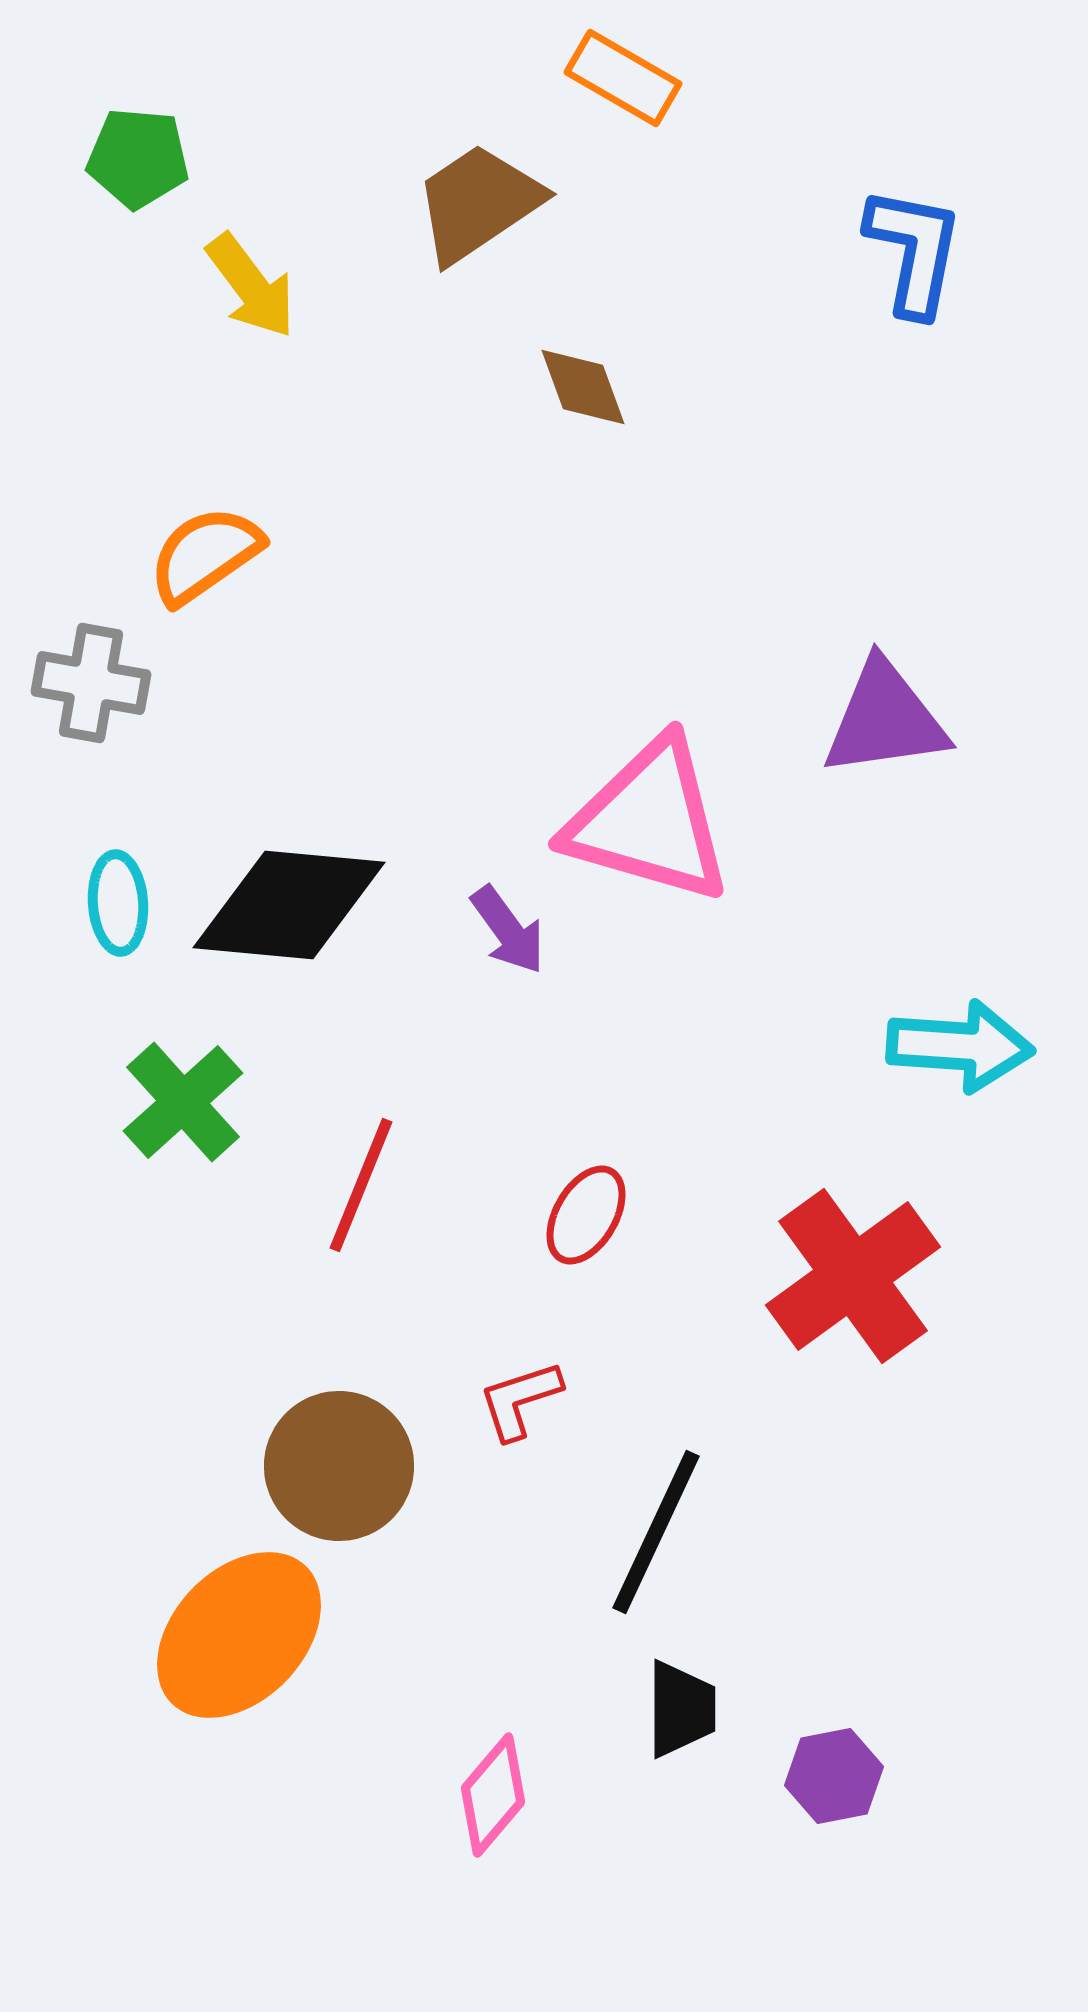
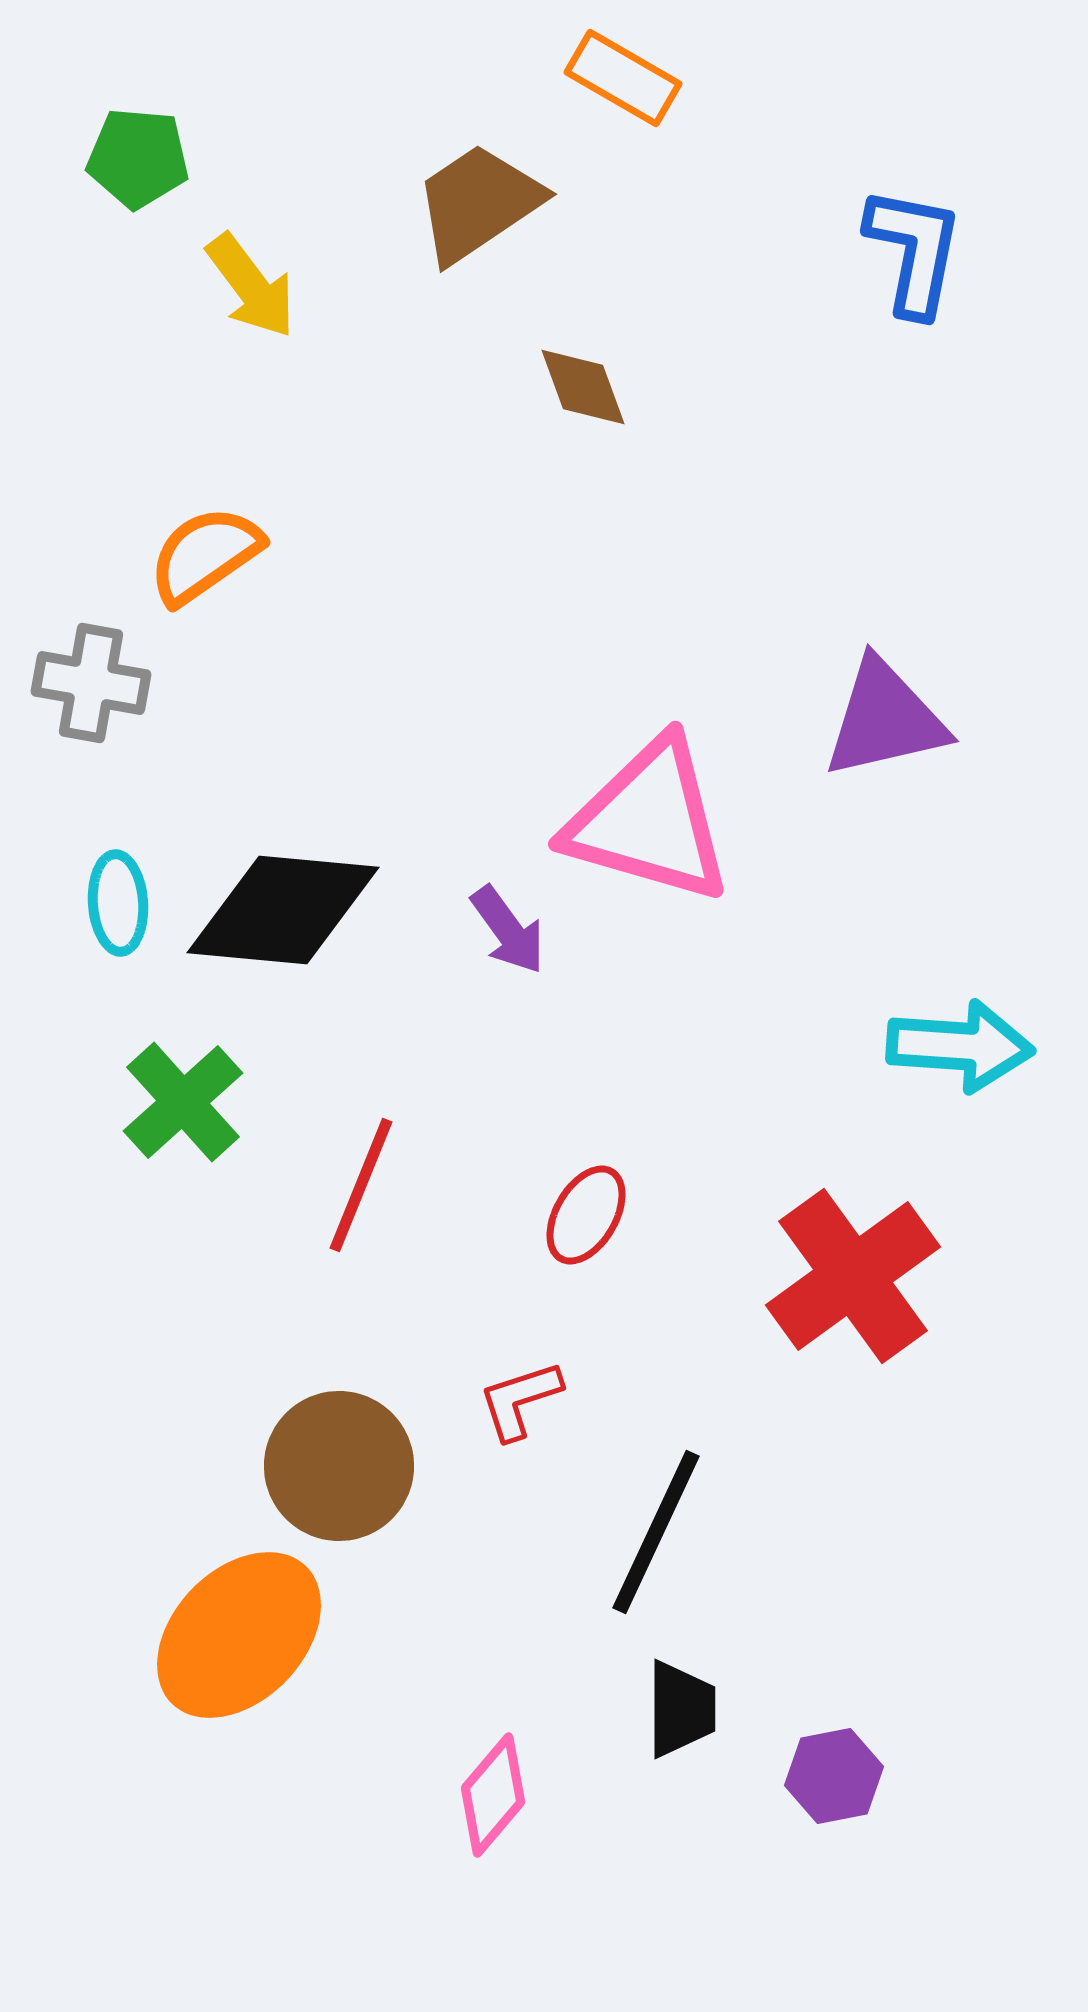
purple triangle: rotated 5 degrees counterclockwise
black diamond: moved 6 px left, 5 px down
